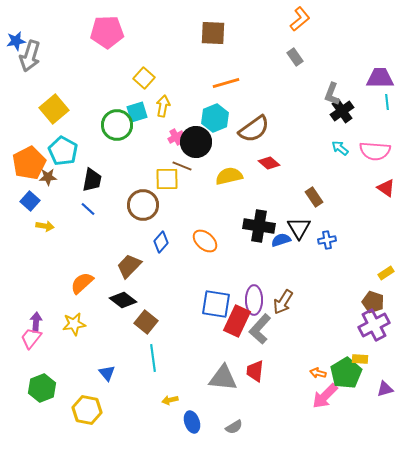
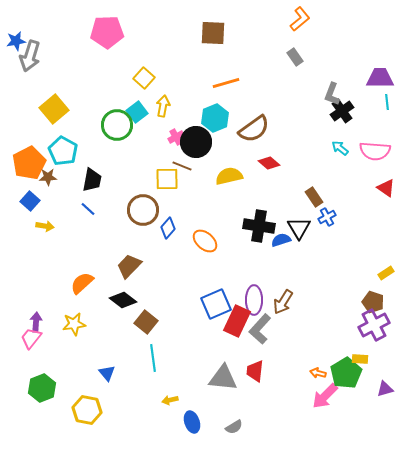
cyan square at (137, 112): rotated 20 degrees counterclockwise
brown circle at (143, 205): moved 5 px down
blue cross at (327, 240): moved 23 px up; rotated 18 degrees counterclockwise
blue diamond at (161, 242): moved 7 px right, 14 px up
blue square at (216, 304): rotated 32 degrees counterclockwise
